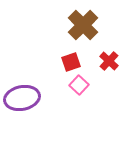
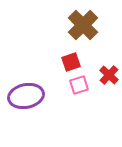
red cross: moved 14 px down
pink square: rotated 30 degrees clockwise
purple ellipse: moved 4 px right, 2 px up
